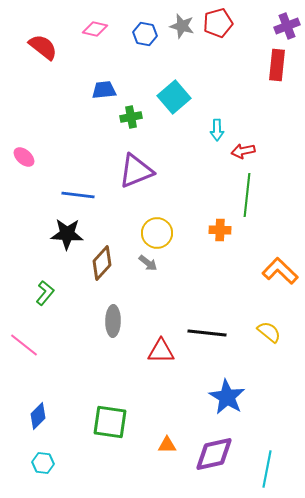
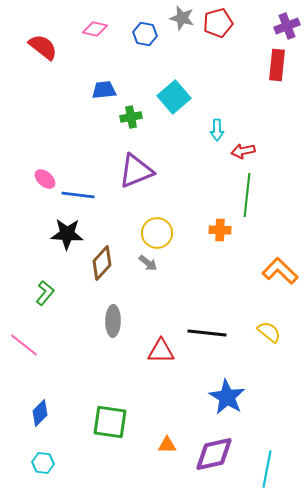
gray star: moved 8 px up
pink ellipse: moved 21 px right, 22 px down
blue diamond: moved 2 px right, 3 px up
